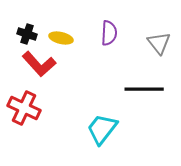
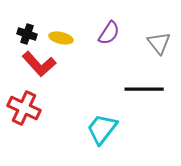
purple semicircle: rotated 30 degrees clockwise
